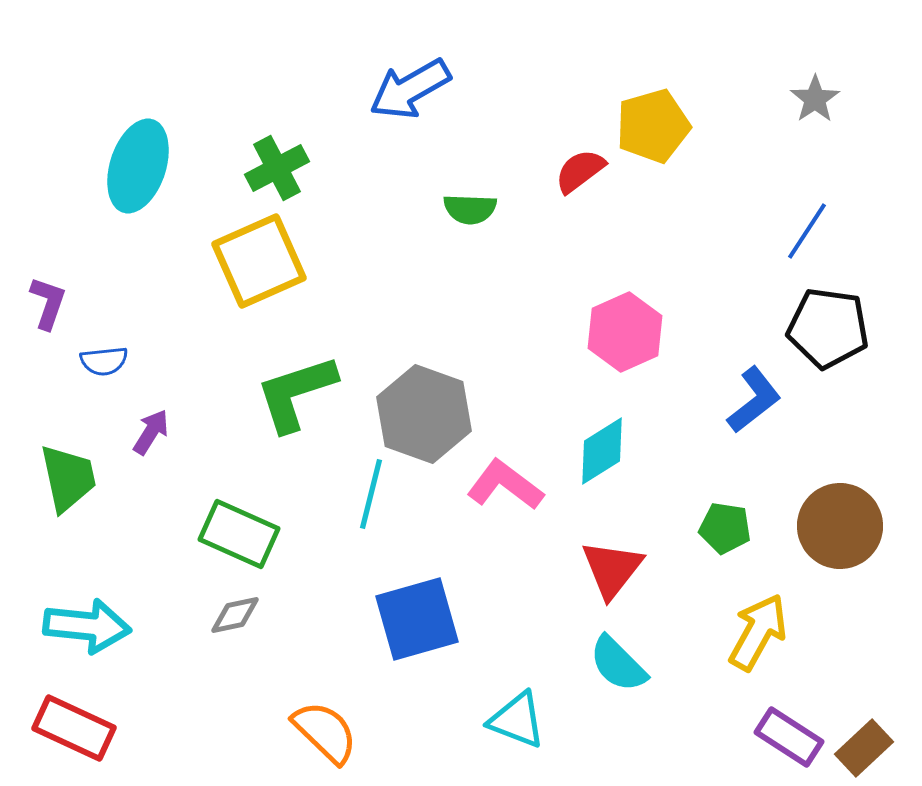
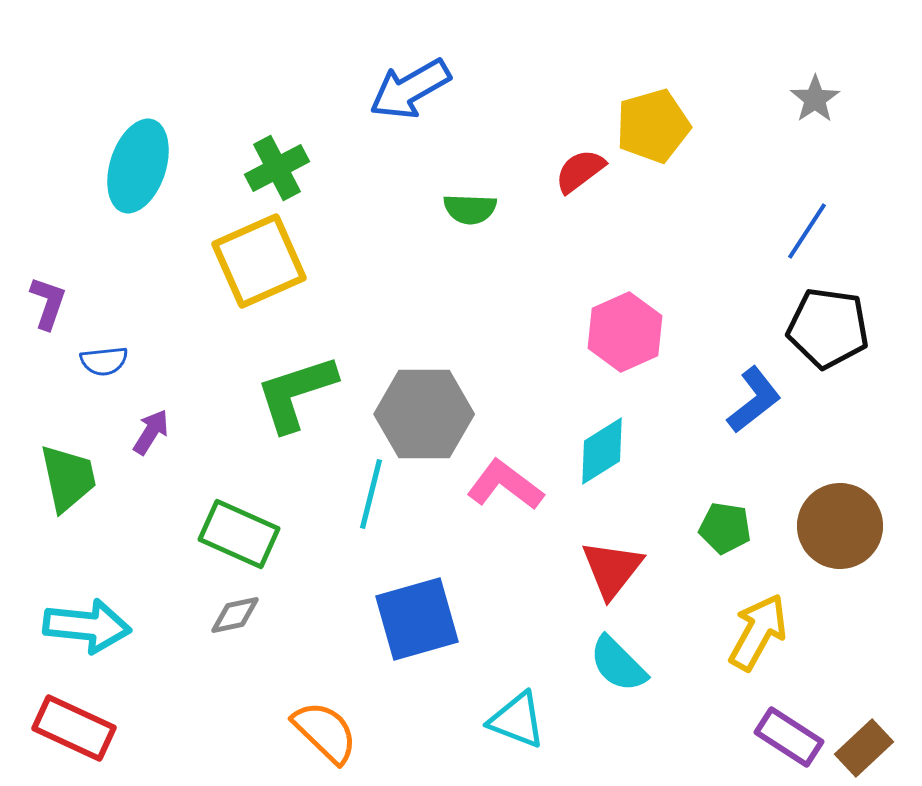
gray hexagon: rotated 20 degrees counterclockwise
